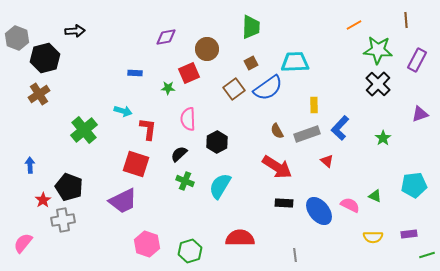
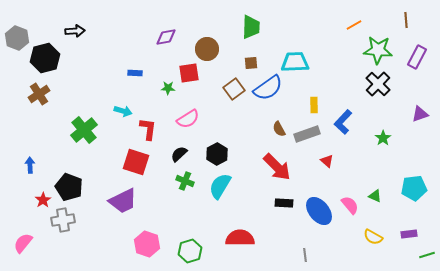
purple rectangle at (417, 60): moved 3 px up
brown square at (251, 63): rotated 24 degrees clockwise
red square at (189, 73): rotated 15 degrees clockwise
pink semicircle at (188, 119): rotated 120 degrees counterclockwise
blue L-shape at (340, 128): moved 3 px right, 6 px up
brown semicircle at (277, 131): moved 2 px right, 2 px up
black hexagon at (217, 142): moved 12 px down
red square at (136, 164): moved 2 px up
red arrow at (277, 167): rotated 12 degrees clockwise
cyan pentagon at (414, 185): moved 3 px down
pink semicircle at (350, 205): rotated 24 degrees clockwise
yellow semicircle at (373, 237): rotated 30 degrees clockwise
gray line at (295, 255): moved 10 px right
